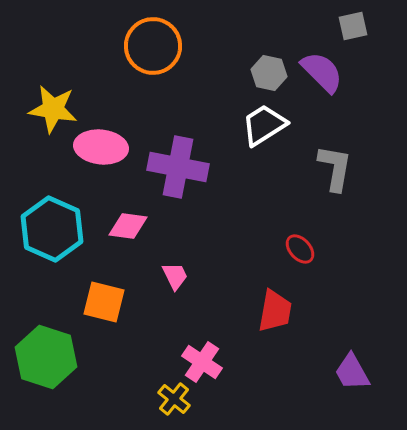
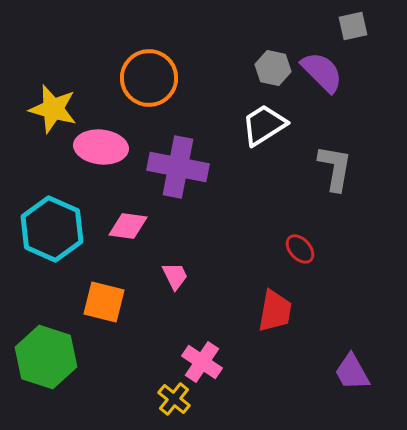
orange circle: moved 4 px left, 32 px down
gray hexagon: moved 4 px right, 5 px up
yellow star: rotated 6 degrees clockwise
